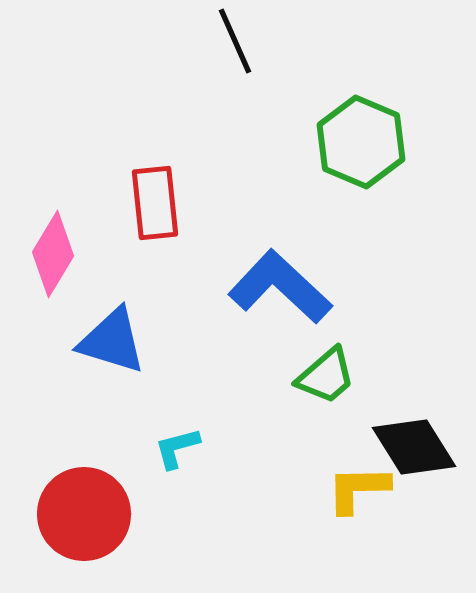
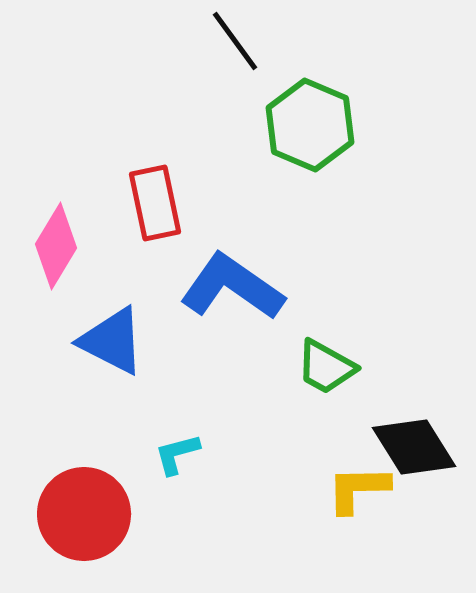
black line: rotated 12 degrees counterclockwise
green hexagon: moved 51 px left, 17 px up
red rectangle: rotated 6 degrees counterclockwise
pink diamond: moved 3 px right, 8 px up
blue L-shape: moved 48 px left; rotated 8 degrees counterclockwise
blue triangle: rotated 10 degrees clockwise
green trapezoid: moved 9 px up; rotated 70 degrees clockwise
cyan L-shape: moved 6 px down
